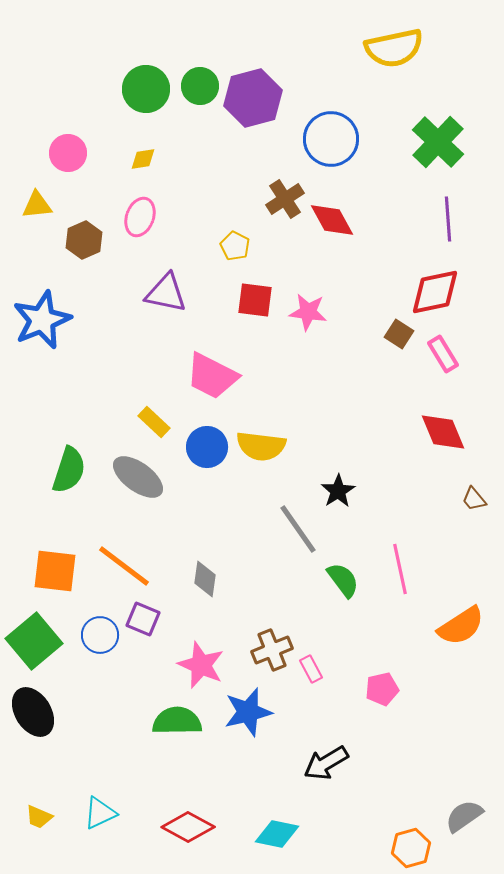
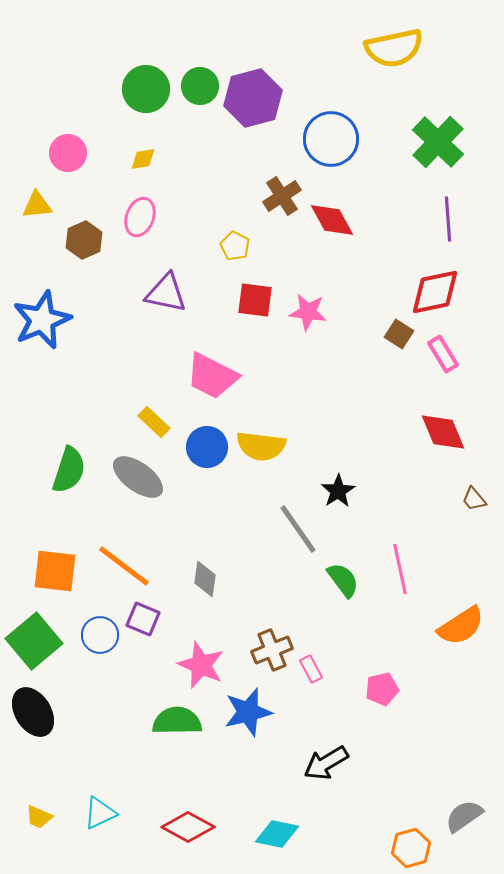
brown cross at (285, 199): moved 3 px left, 3 px up
